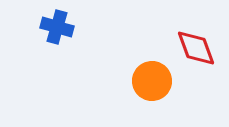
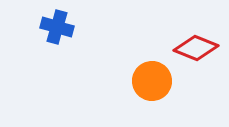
red diamond: rotated 48 degrees counterclockwise
